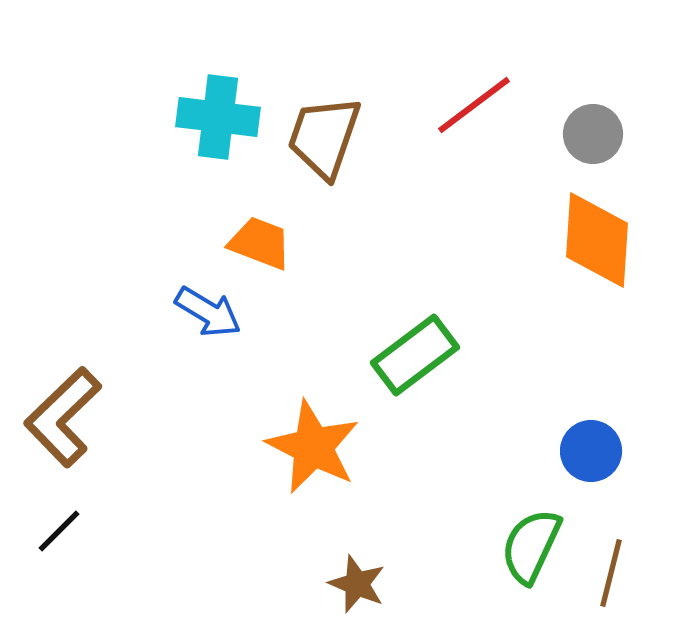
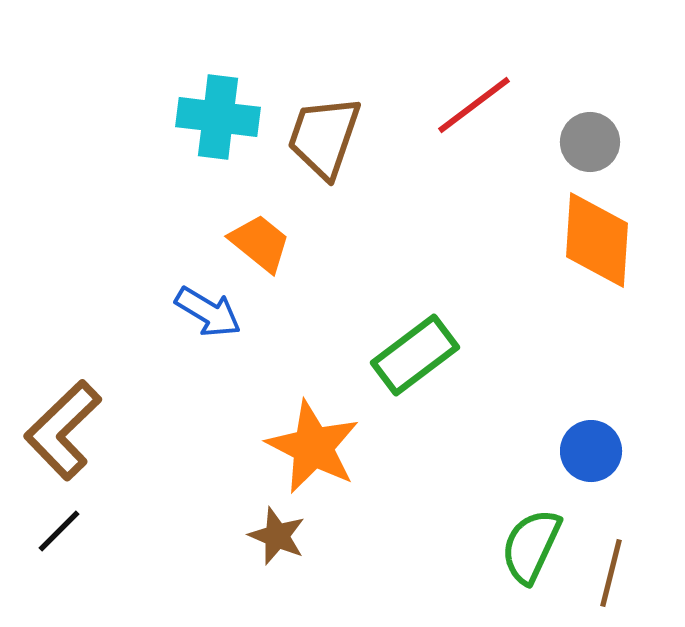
gray circle: moved 3 px left, 8 px down
orange trapezoid: rotated 18 degrees clockwise
brown L-shape: moved 13 px down
brown star: moved 80 px left, 48 px up
